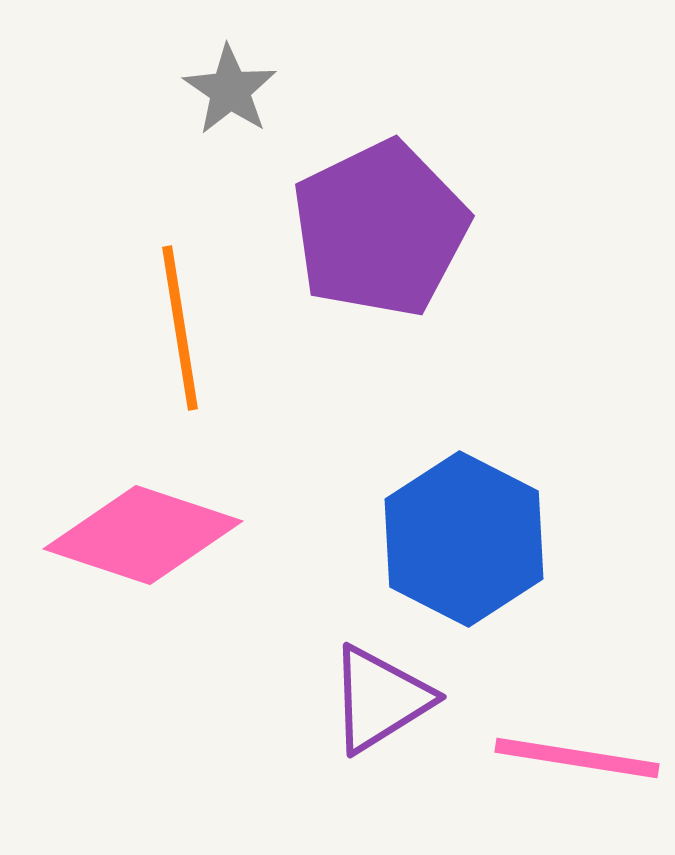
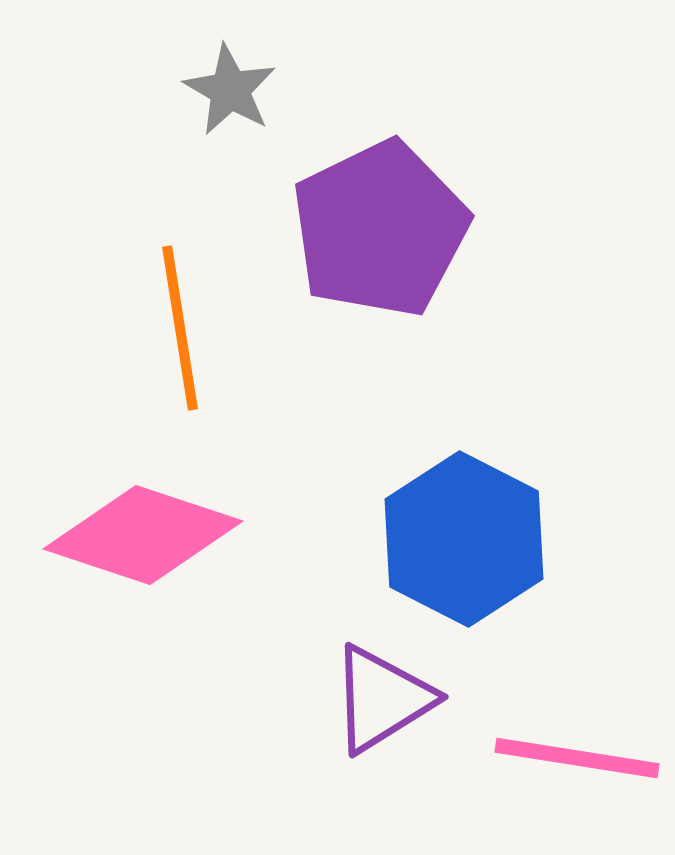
gray star: rotated 4 degrees counterclockwise
purple triangle: moved 2 px right
